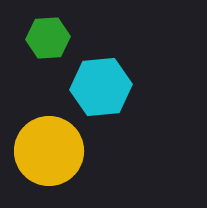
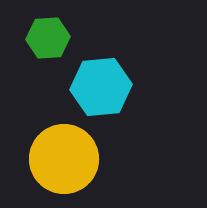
yellow circle: moved 15 px right, 8 px down
